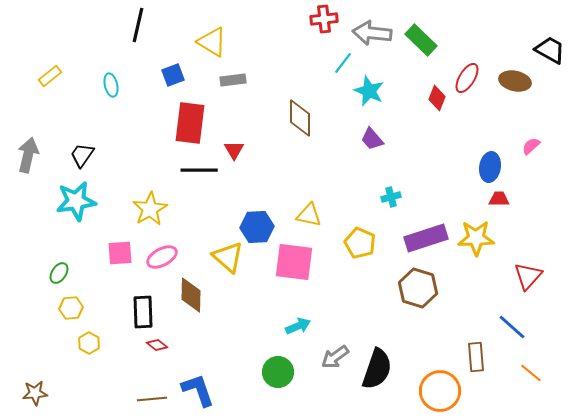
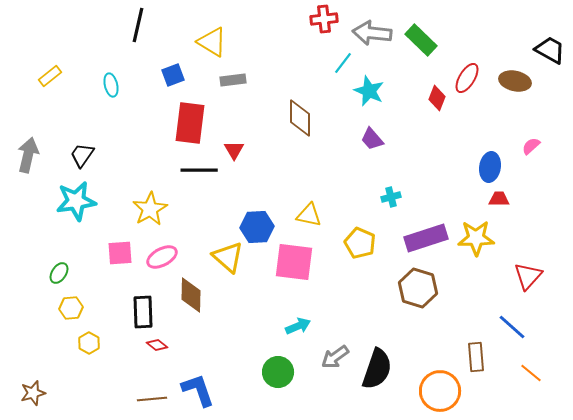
brown star at (35, 393): moved 2 px left; rotated 10 degrees counterclockwise
